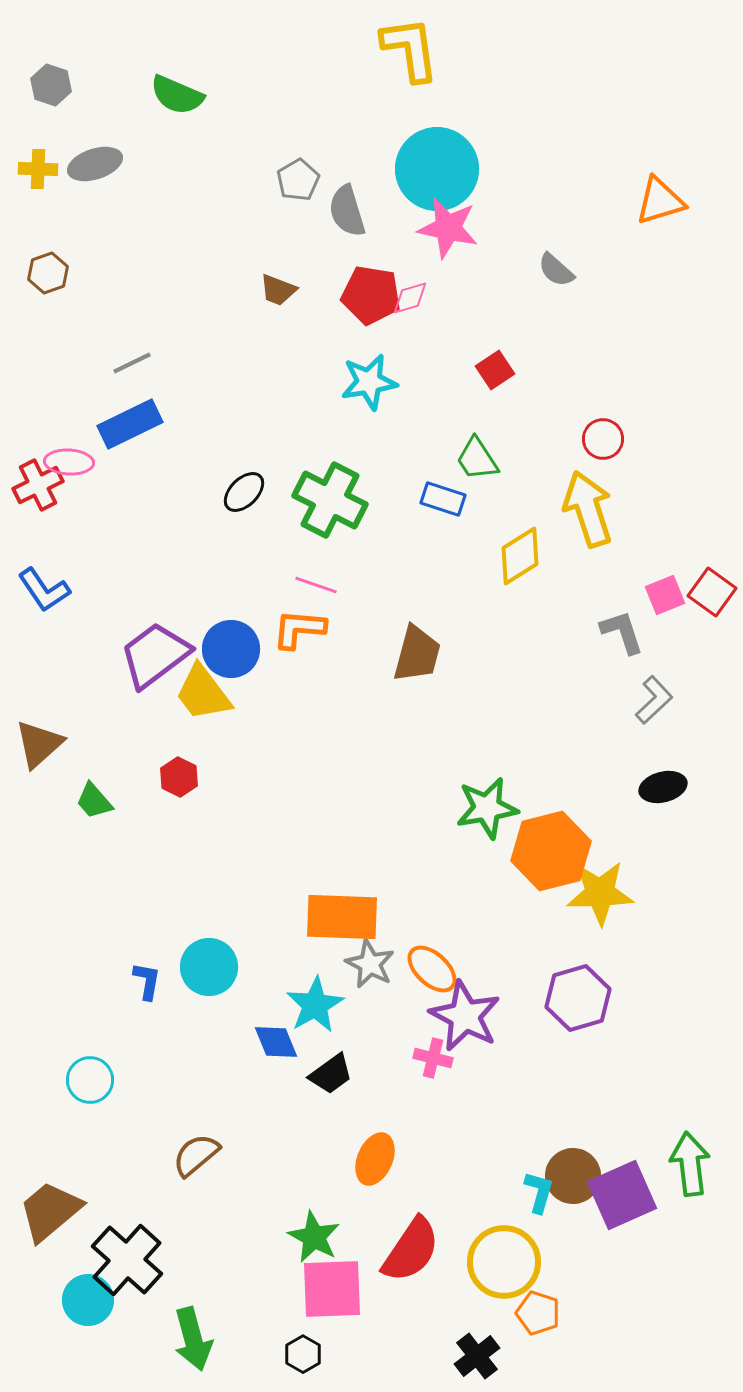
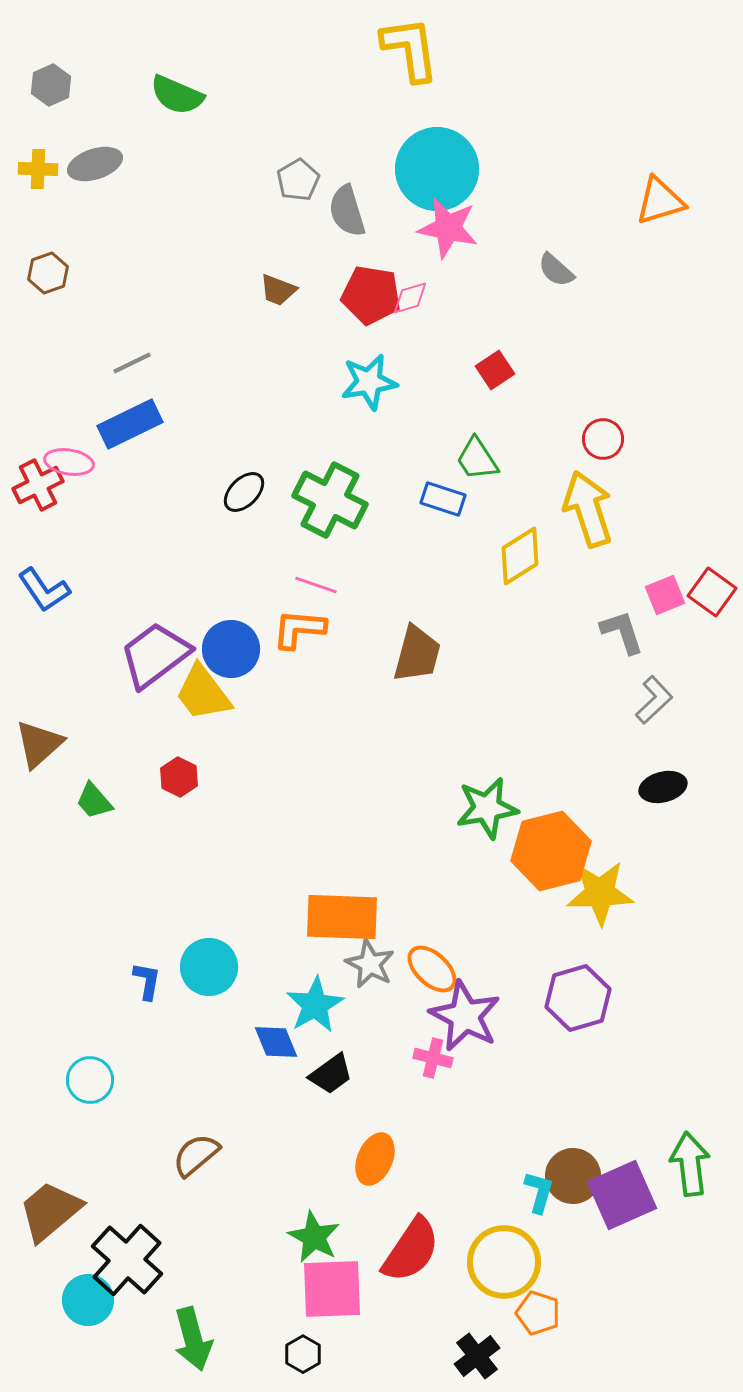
gray hexagon at (51, 85): rotated 18 degrees clockwise
pink ellipse at (69, 462): rotated 6 degrees clockwise
